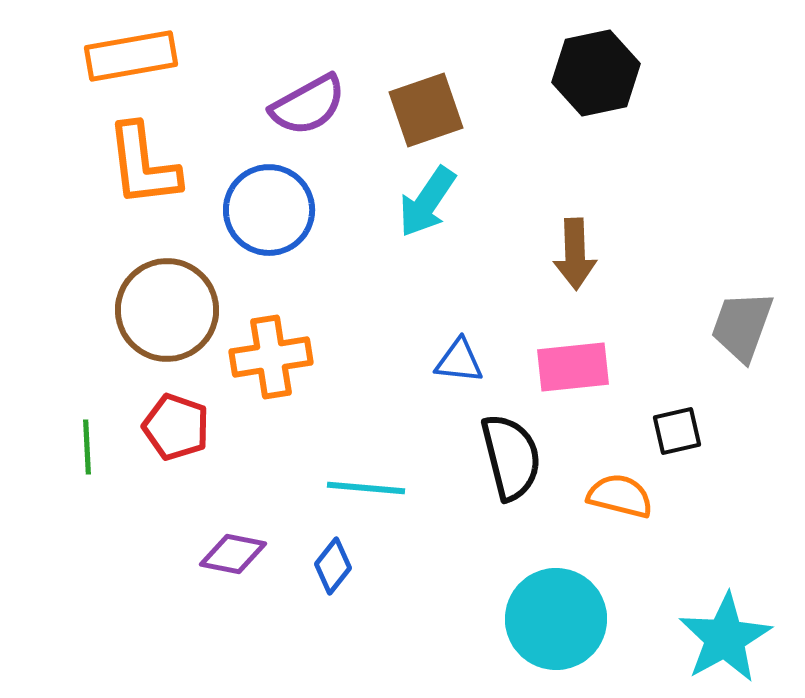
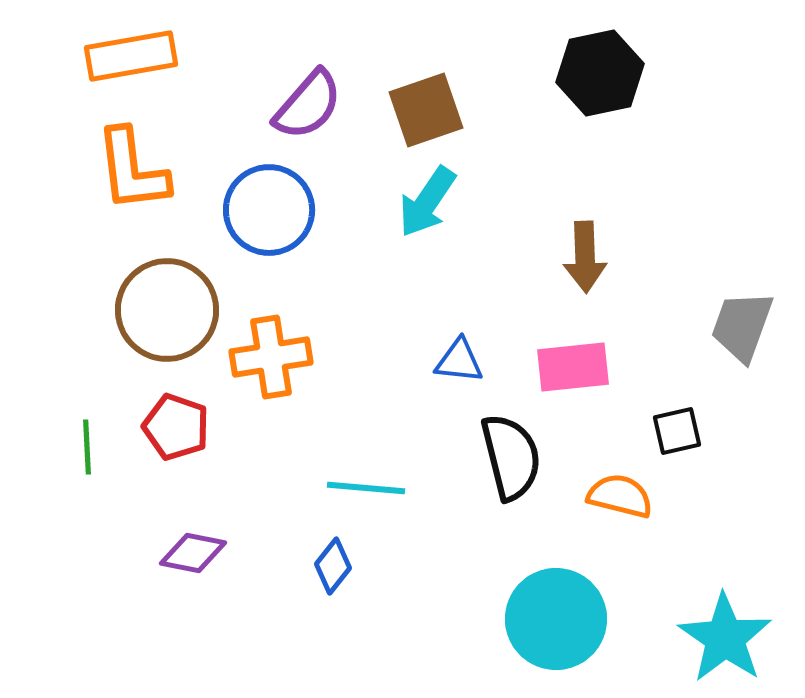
black hexagon: moved 4 px right
purple semicircle: rotated 20 degrees counterclockwise
orange L-shape: moved 11 px left, 5 px down
brown arrow: moved 10 px right, 3 px down
purple diamond: moved 40 px left, 1 px up
cyan star: rotated 8 degrees counterclockwise
